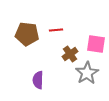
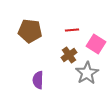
red line: moved 16 px right
brown pentagon: moved 3 px right, 3 px up
pink square: rotated 24 degrees clockwise
brown cross: moved 1 px left, 1 px down
